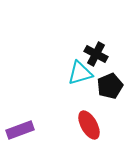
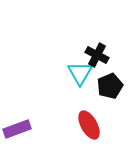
black cross: moved 1 px right, 1 px down
cyan triangle: rotated 44 degrees counterclockwise
purple rectangle: moved 3 px left, 1 px up
